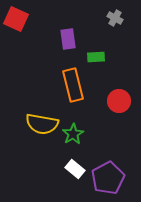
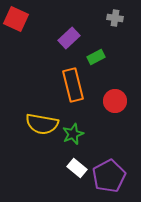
gray cross: rotated 21 degrees counterclockwise
purple rectangle: moved 1 px right, 1 px up; rotated 55 degrees clockwise
green rectangle: rotated 24 degrees counterclockwise
red circle: moved 4 px left
green star: rotated 10 degrees clockwise
white rectangle: moved 2 px right, 1 px up
purple pentagon: moved 1 px right, 2 px up
